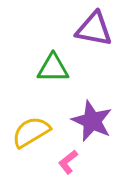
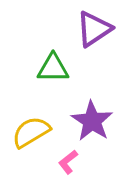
purple triangle: rotated 45 degrees counterclockwise
purple star: rotated 9 degrees clockwise
